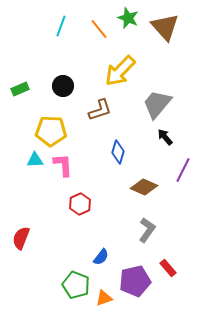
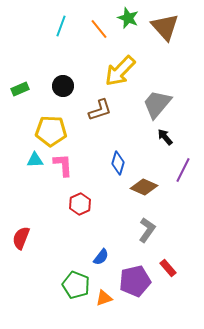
blue diamond: moved 11 px down
